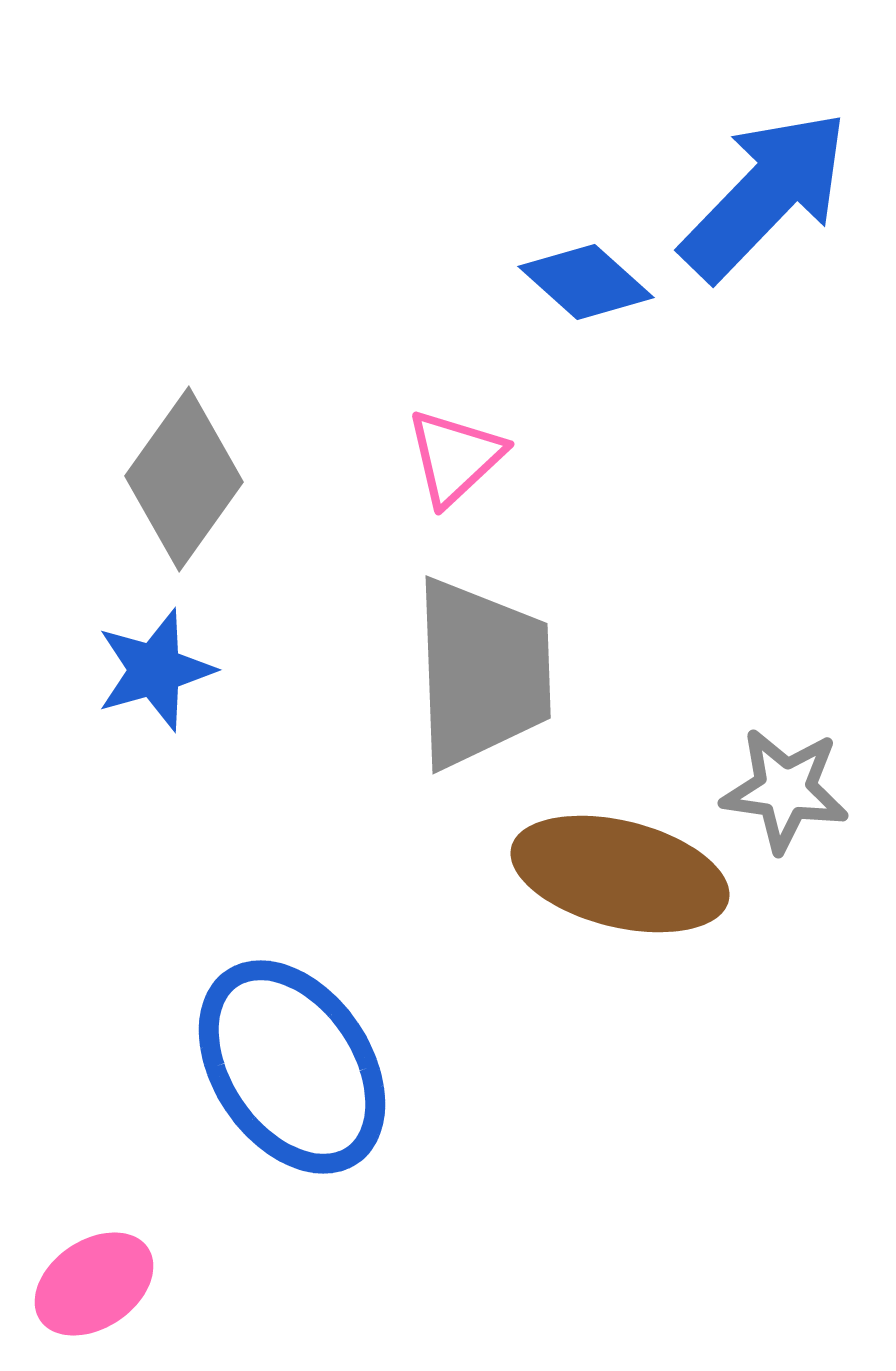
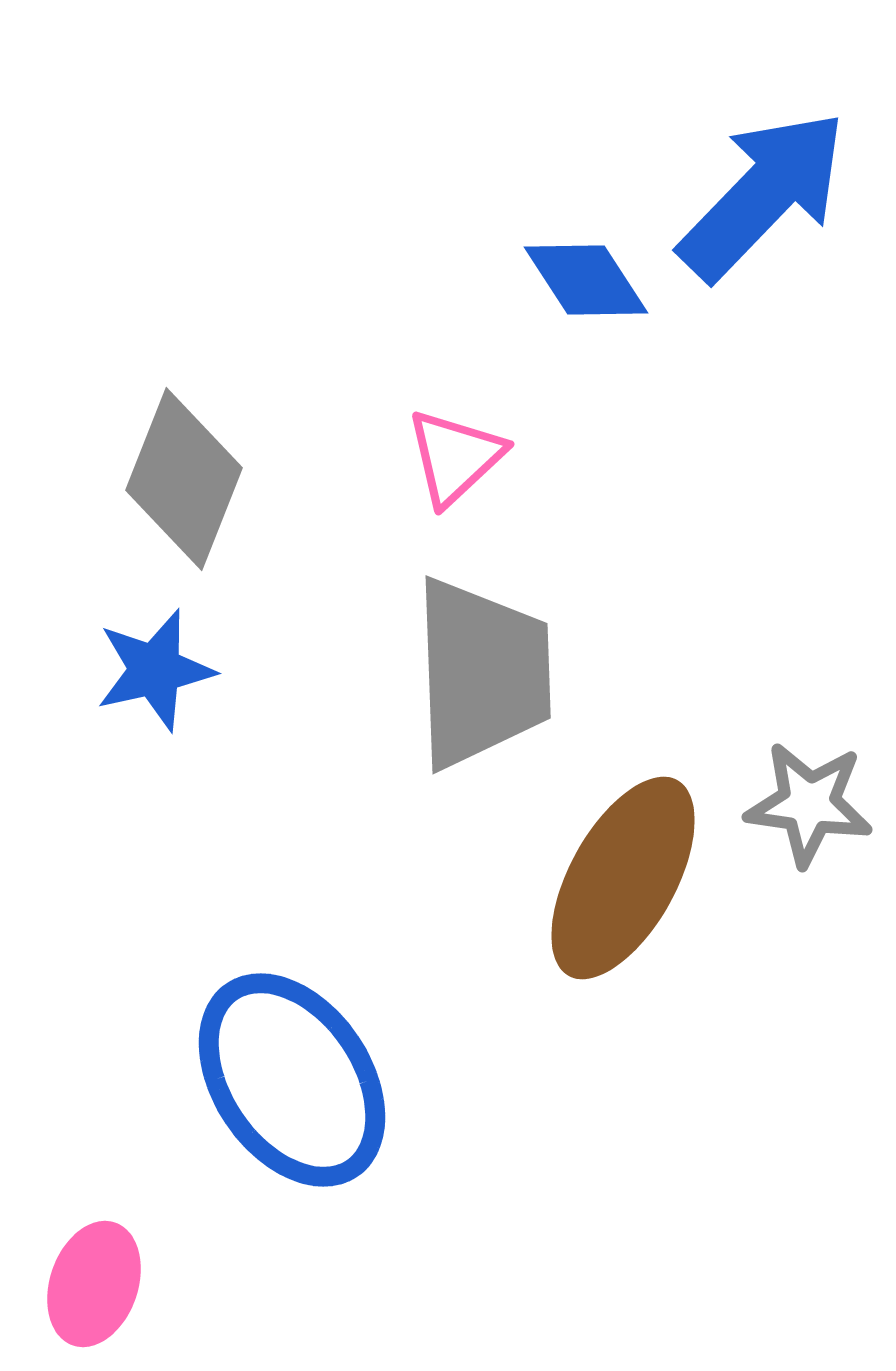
blue arrow: moved 2 px left
blue diamond: moved 2 px up; rotated 15 degrees clockwise
gray diamond: rotated 14 degrees counterclockwise
blue star: rotated 3 degrees clockwise
gray star: moved 24 px right, 14 px down
brown ellipse: moved 3 px right, 4 px down; rotated 75 degrees counterclockwise
blue ellipse: moved 13 px down
pink ellipse: rotated 37 degrees counterclockwise
